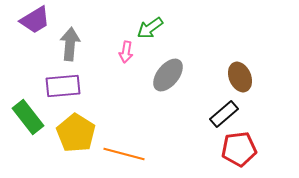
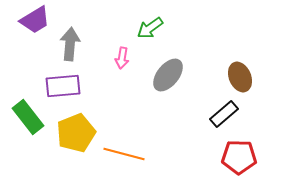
pink arrow: moved 4 px left, 6 px down
yellow pentagon: rotated 18 degrees clockwise
red pentagon: moved 8 px down; rotated 8 degrees clockwise
